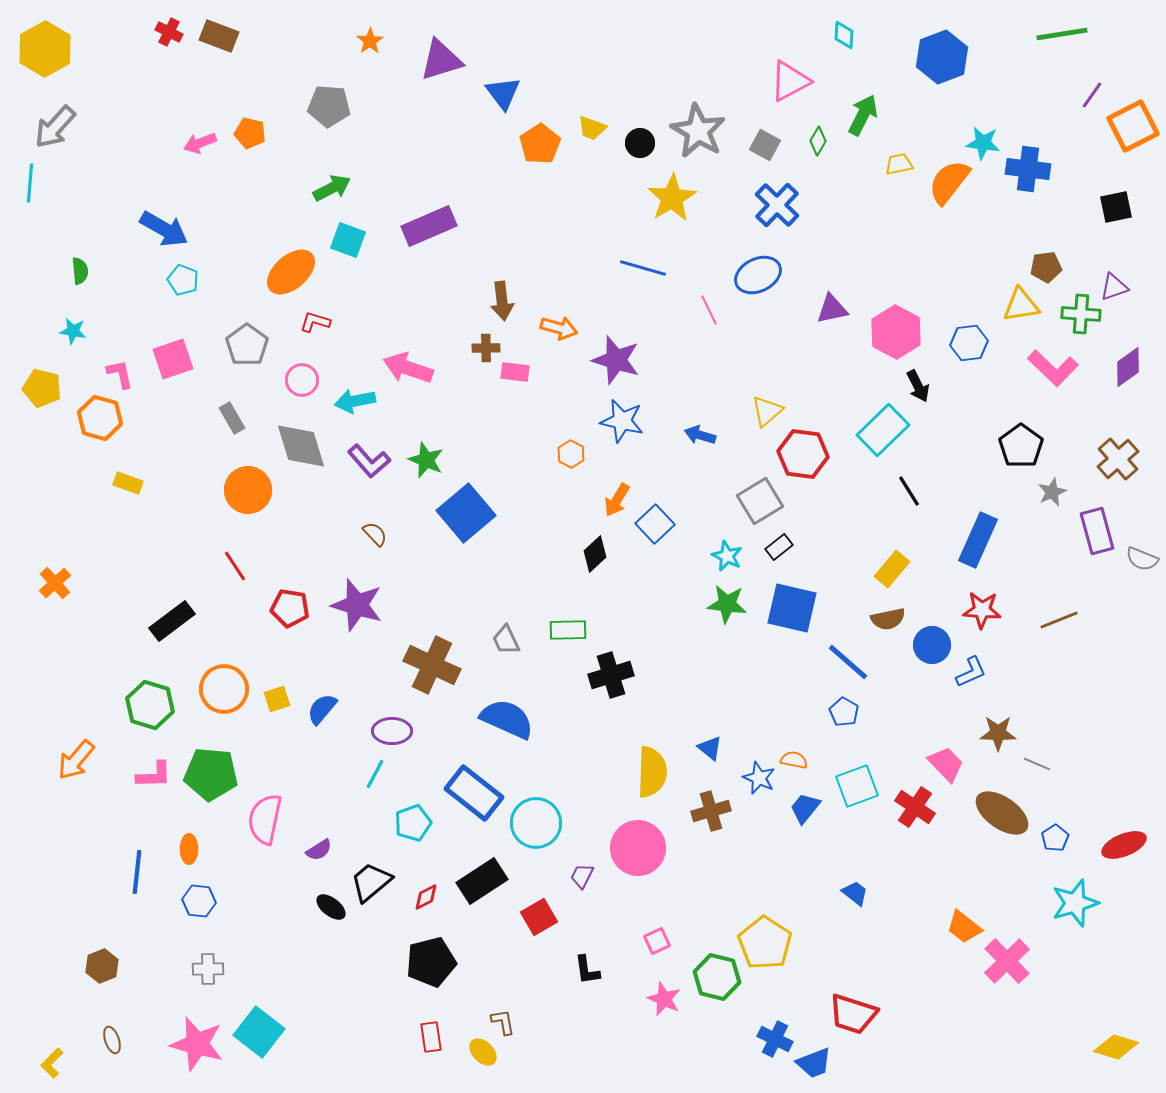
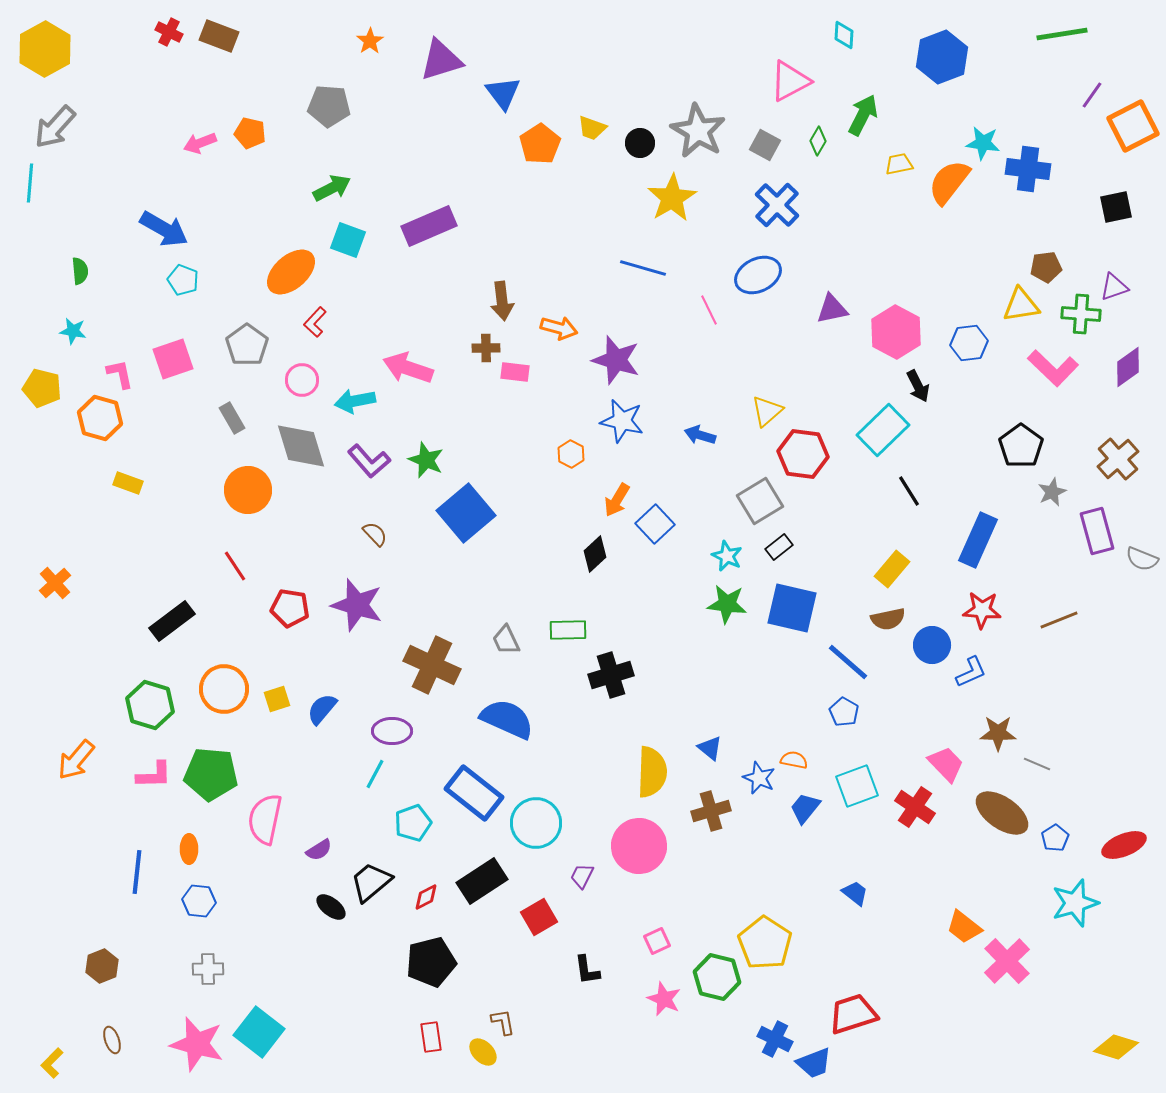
red L-shape at (315, 322): rotated 64 degrees counterclockwise
pink circle at (638, 848): moved 1 px right, 2 px up
red trapezoid at (853, 1014): rotated 144 degrees clockwise
